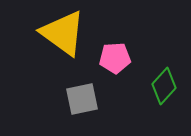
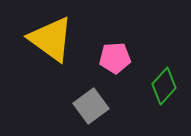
yellow triangle: moved 12 px left, 6 px down
gray square: moved 9 px right, 7 px down; rotated 24 degrees counterclockwise
